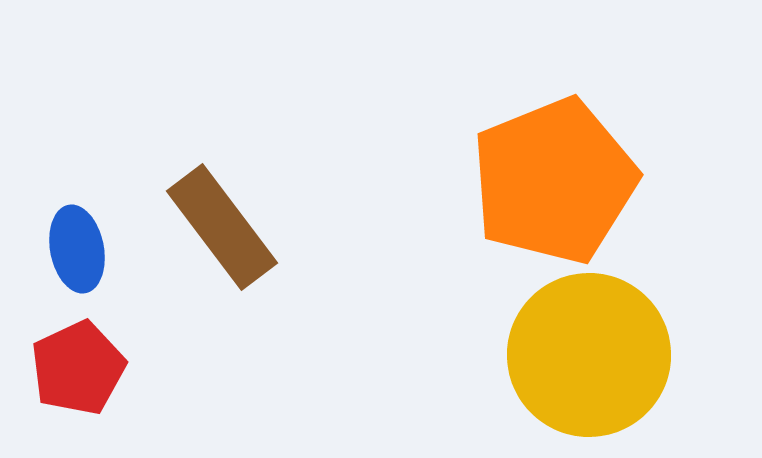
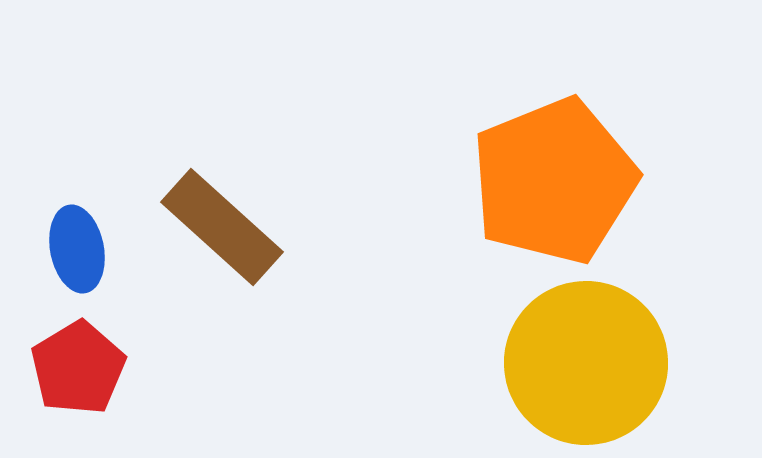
brown rectangle: rotated 11 degrees counterclockwise
yellow circle: moved 3 px left, 8 px down
red pentagon: rotated 6 degrees counterclockwise
